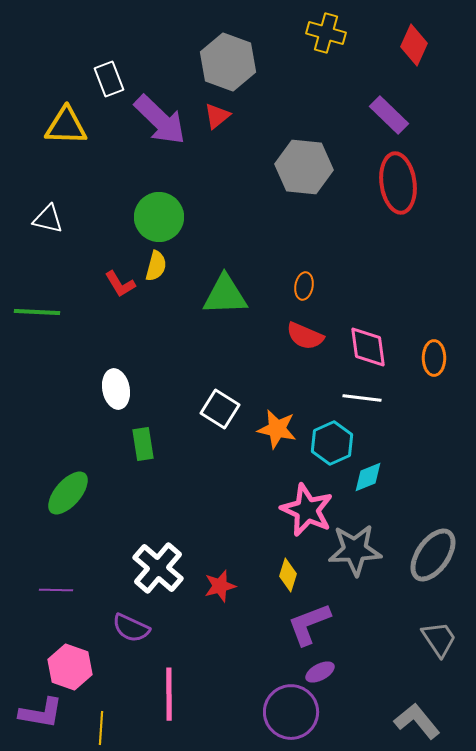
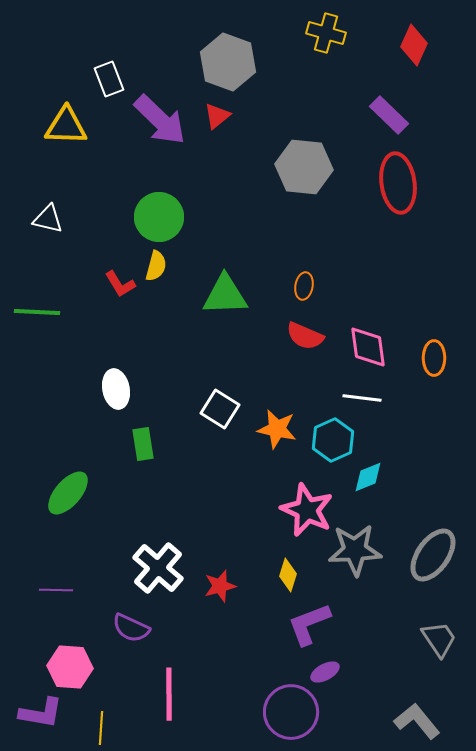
cyan hexagon at (332, 443): moved 1 px right, 3 px up
pink hexagon at (70, 667): rotated 15 degrees counterclockwise
purple ellipse at (320, 672): moved 5 px right
